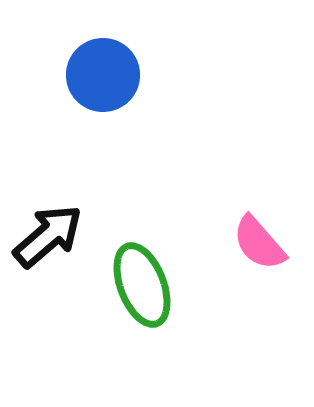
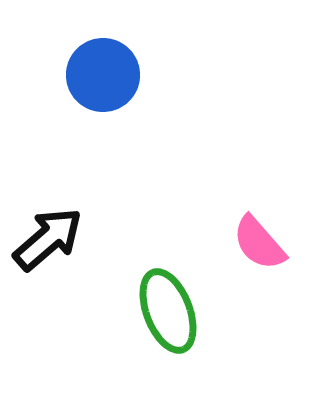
black arrow: moved 3 px down
green ellipse: moved 26 px right, 26 px down
